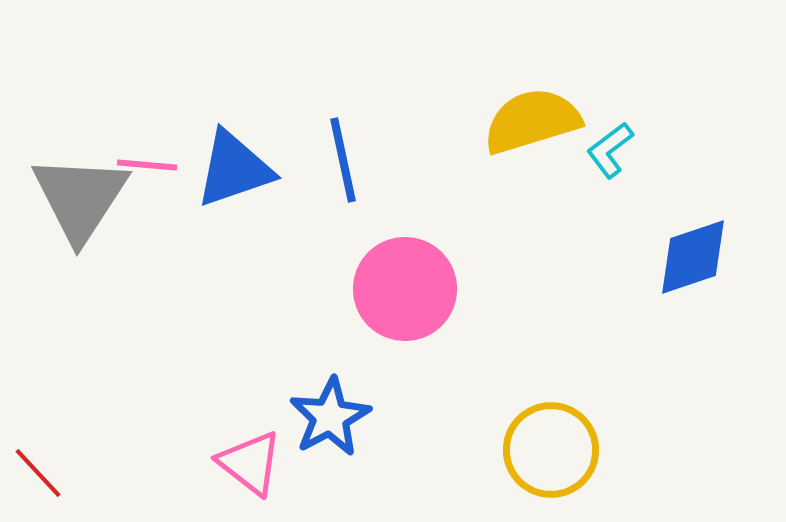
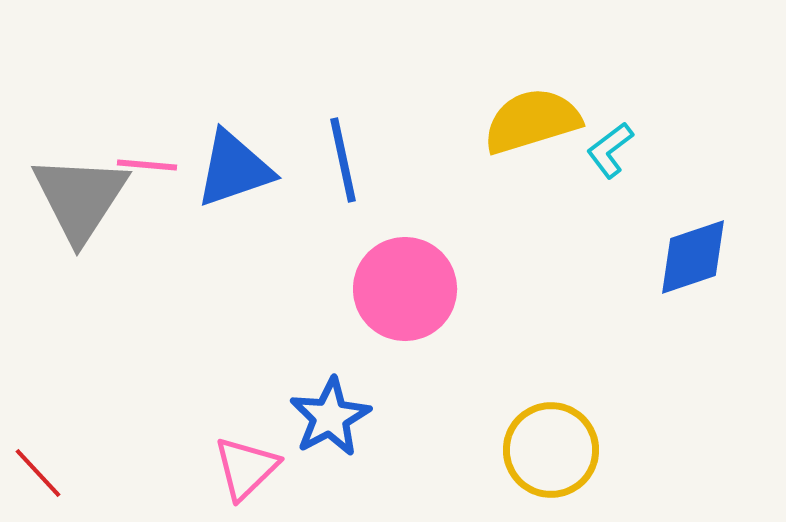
pink triangle: moved 4 px left, 5 px down; rotated 38 degrees clockwise
